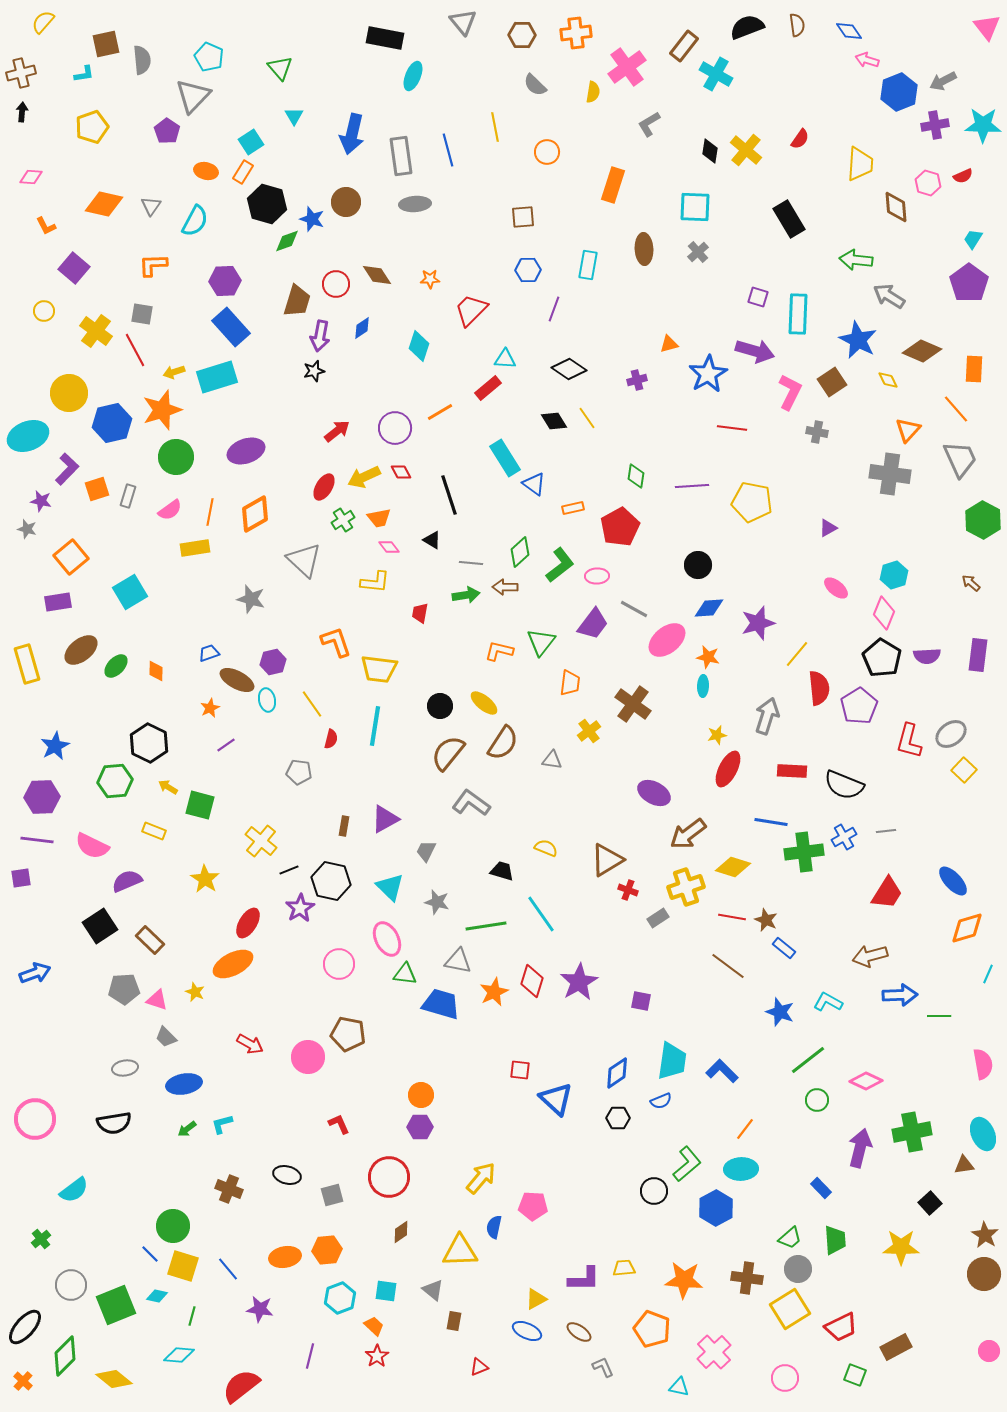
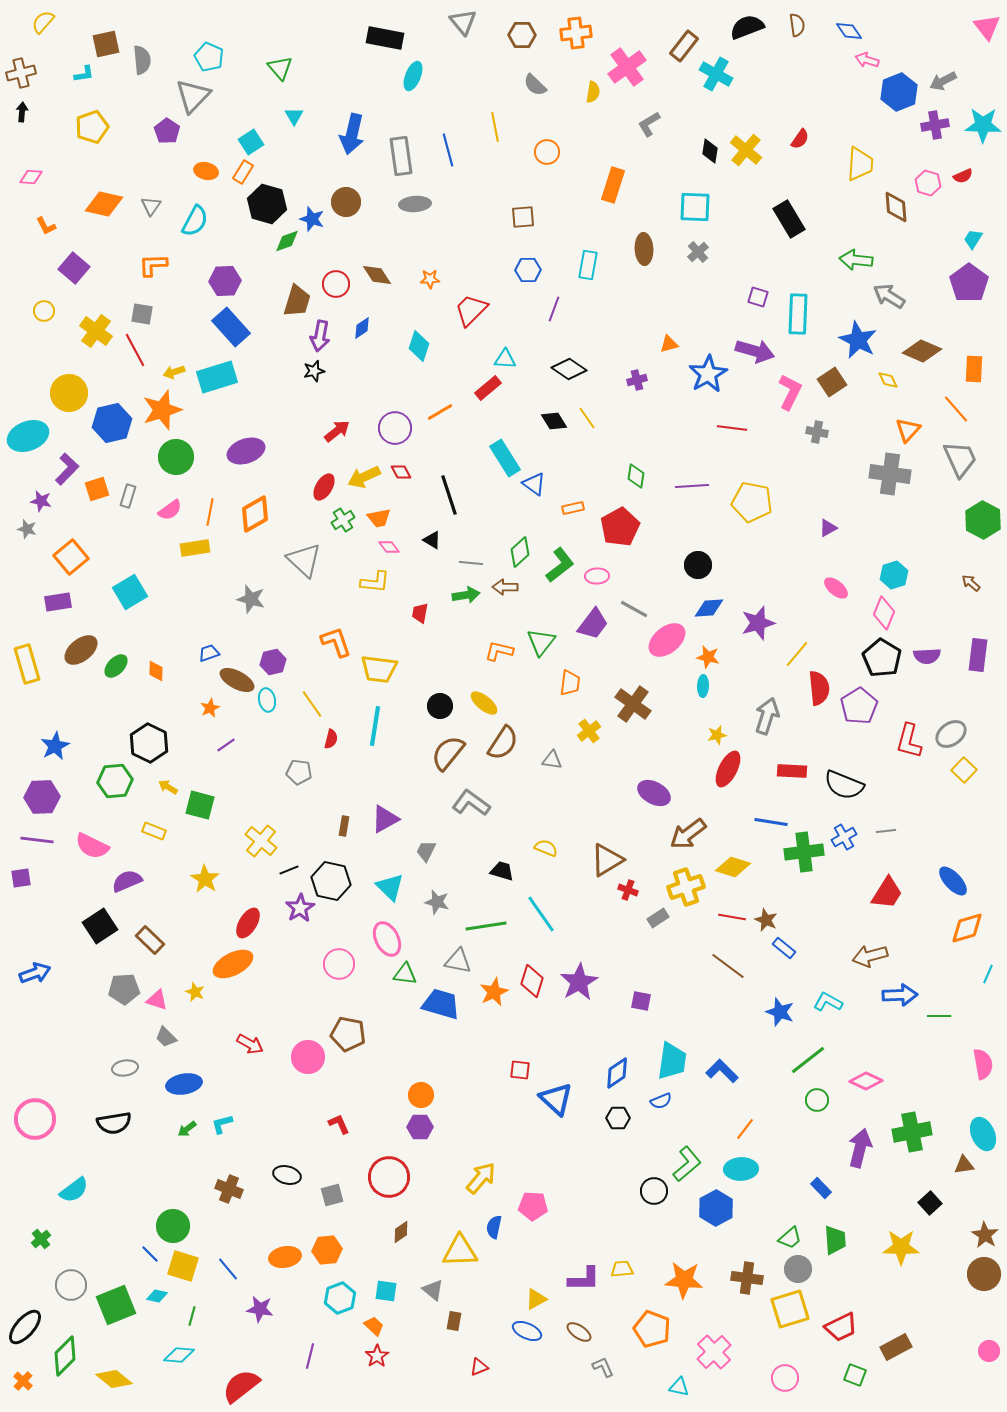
yellow trapezoid at (624, 1268): moved 2 px left, 1 px down
yellow square at (790, 1309): rotated 15 degrees clockwise
